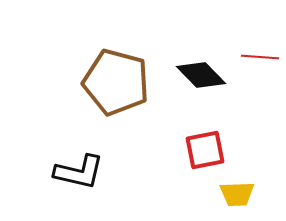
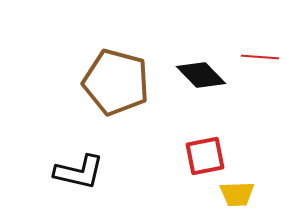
red square: moved 6 px down
